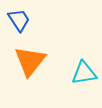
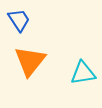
cyan triangle: moved 1 px left
